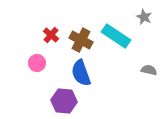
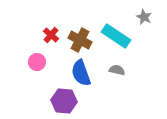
brown cross: moved 1 px left
pink circle: moved 1 px up
gray semicircle: moved 32 px left
